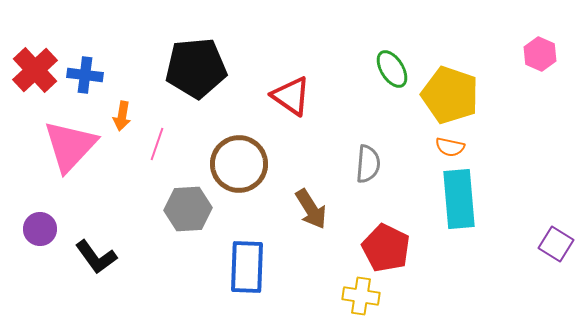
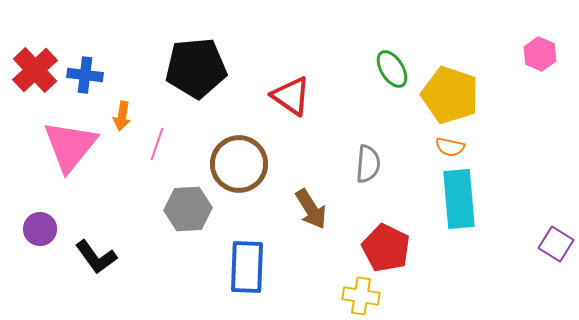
pink triangle: rotated 4 degrees counterclockwise
